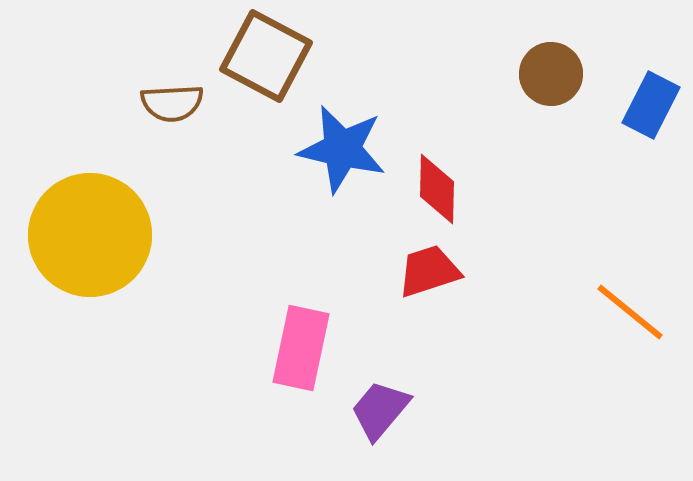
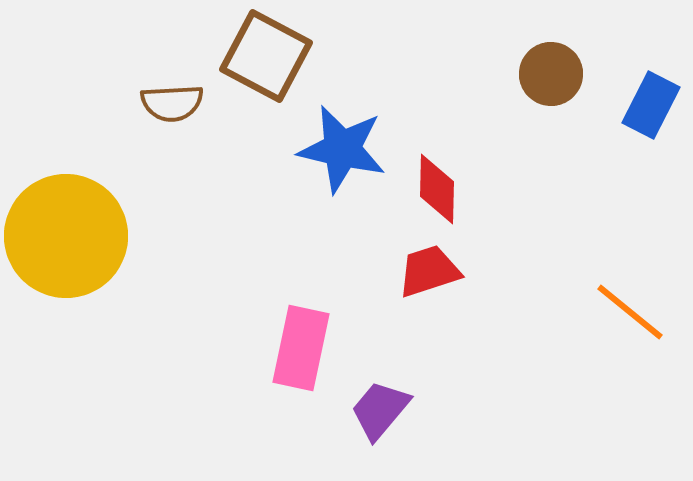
yellow circle: moved 24 px left, 1 px down
